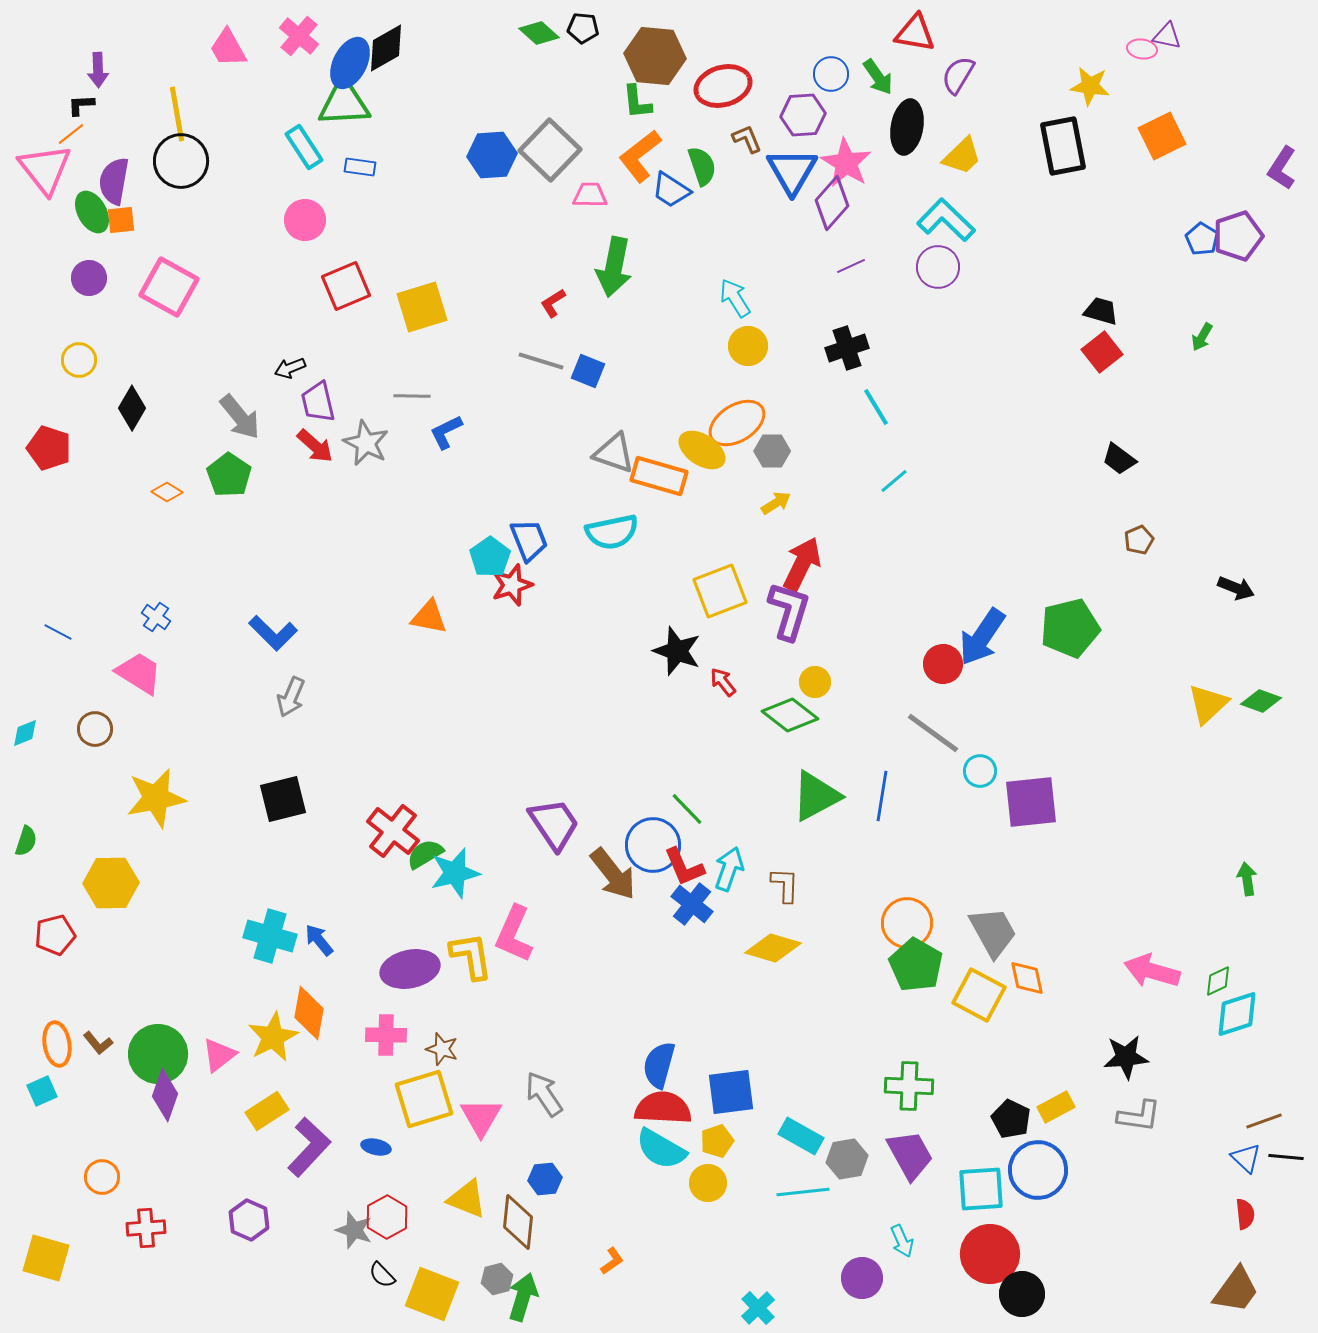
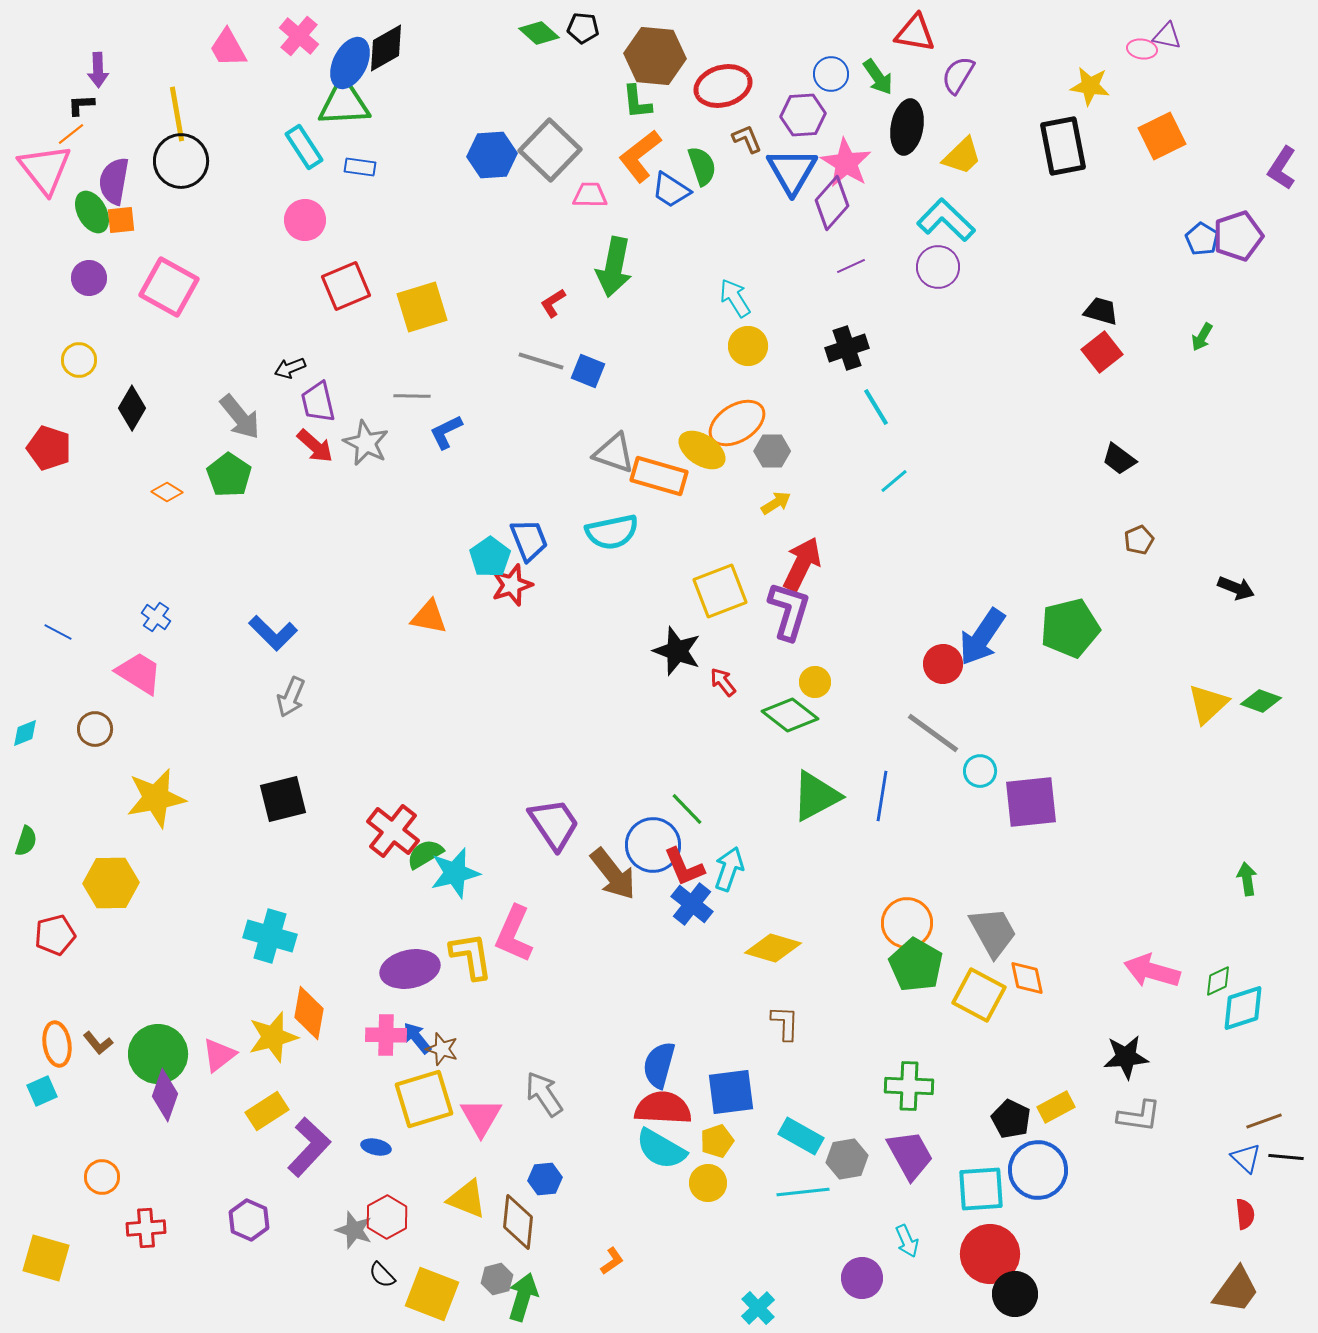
brown L-shape at (785, 885): moved 138 px down
blue arrow at (319, 940): moved 98 px right, 98 px down
cyan diamond at (1237, 1014): moved 6 px right, 6 px up
yellow star at (273, 1037): rotated 12 degrees clockwise
cyan arrow at (902, 1241): moved 5 px right
black circle at (1022, 1294): moved 7 px left
